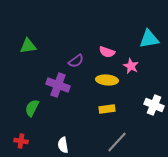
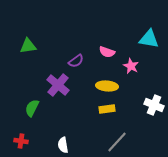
cyan triangle: rotated 20 degrees clockwise
yellow ellipse: moved 6 px down
purple cross: rotated 20 degrees clockwise
